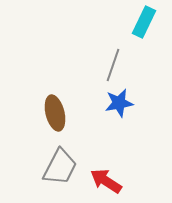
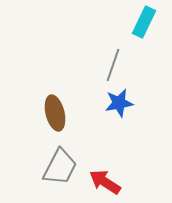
red arrow: moved 1 px left, 1 px down
